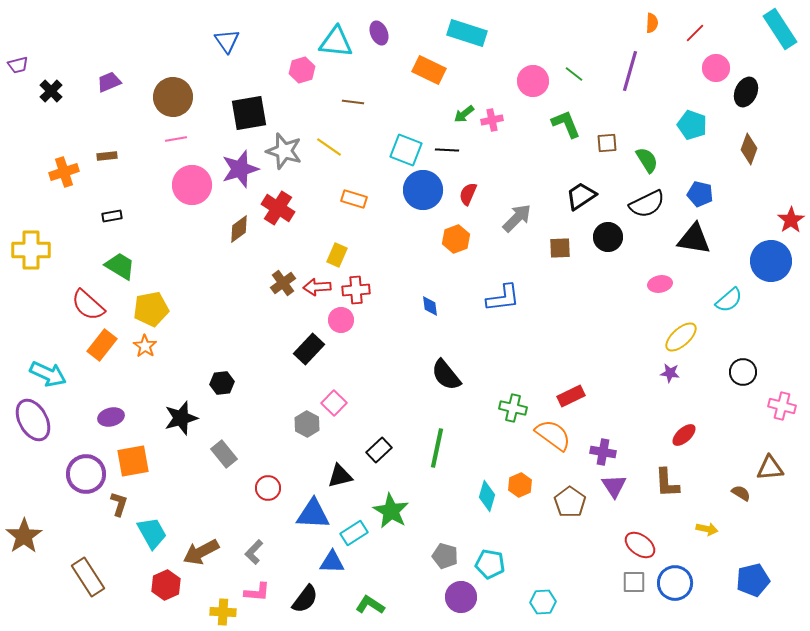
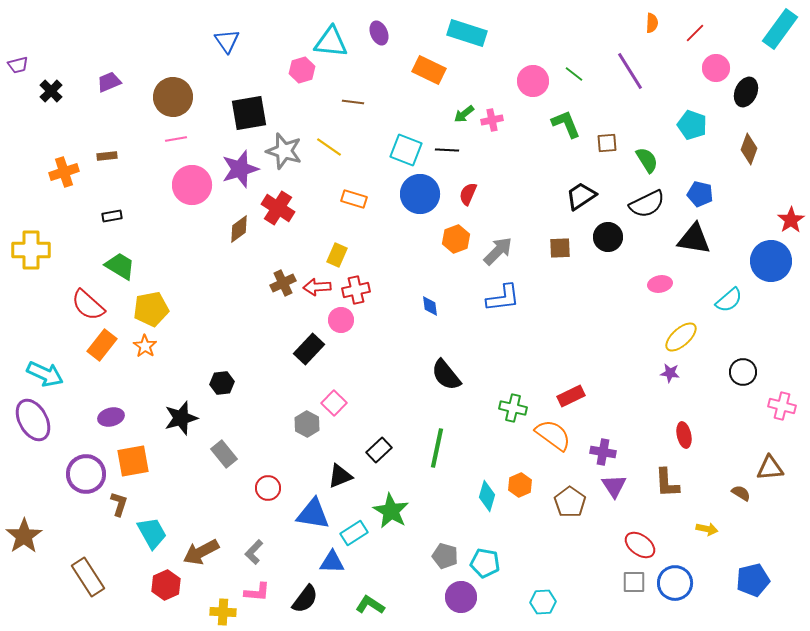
cyan rectangle at (780, 29): rotated 69 degrees clockwise
cyan triangle at (336, 42): moved 5 px left
purple line at (630, 71): rotated 48 degrees counterclockwise
blue circle at (423, 190): moved 3 px left, 4 px down
gray arrow at (517, 218): moved 19 px left, 33 px down
brown cross at (283, 283): rotated 10 degrees clockwise
red cross at (356, 290): rotated 8 degrees counterclockwise
cyan arrow at (48, 374): moved 3 px left
red ellipse at (684, 435): rotated 60 degrees counterclockwise
black triangle at (340, 476): rotated 8 degrees counterclockwise
blue triangle at (313, 514): rotated 6 degrees clockwise
cyan pentagon at (490, 564): moved 5 px left, 1 px up
